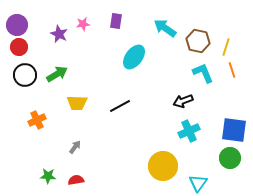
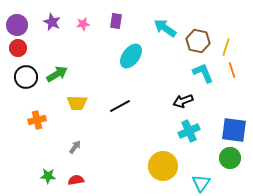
purple star: moved 7 px left, 12 px up
red circle: moved 1 px left, 1 px down
cyan ellipse: moved 3 px left, 1 px up
black circle: moved 1 px right, 2 px down
orange cross: rotated 12 degrees clockwise
cyan triangle: moved 3 px right
